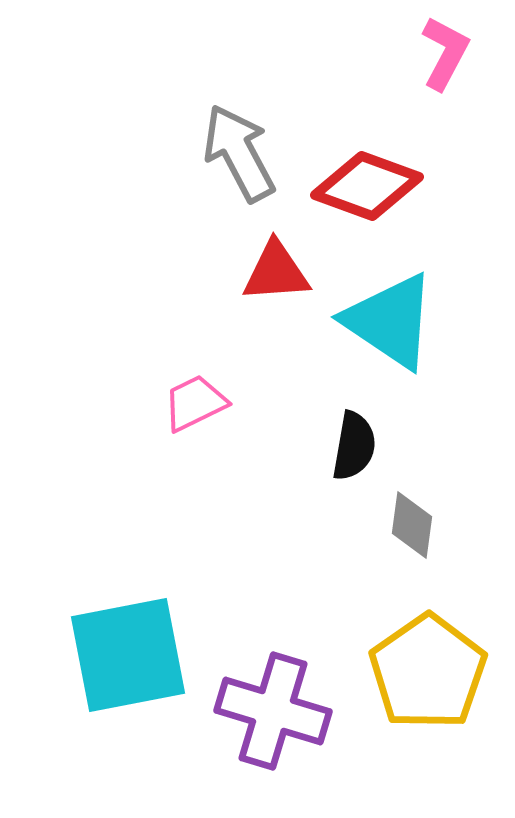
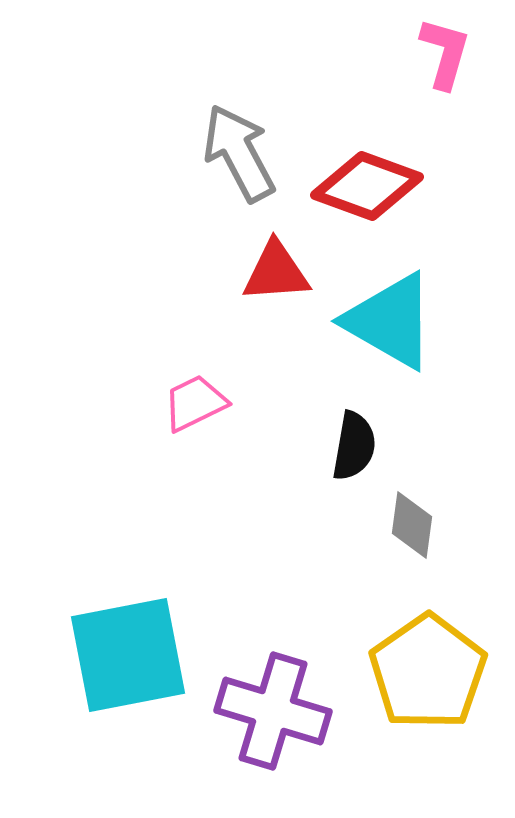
pink L-shape: rotated 12 degrees counterclockwise
cyan triangle: rotated 4 degrees counterclockwise
